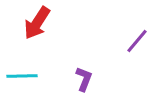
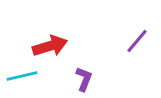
red arrow: moved 13 px right, 23 px down; rotated 140 degrees counterclockwise
cyan line: rotated 12 degrees counterclockwise
